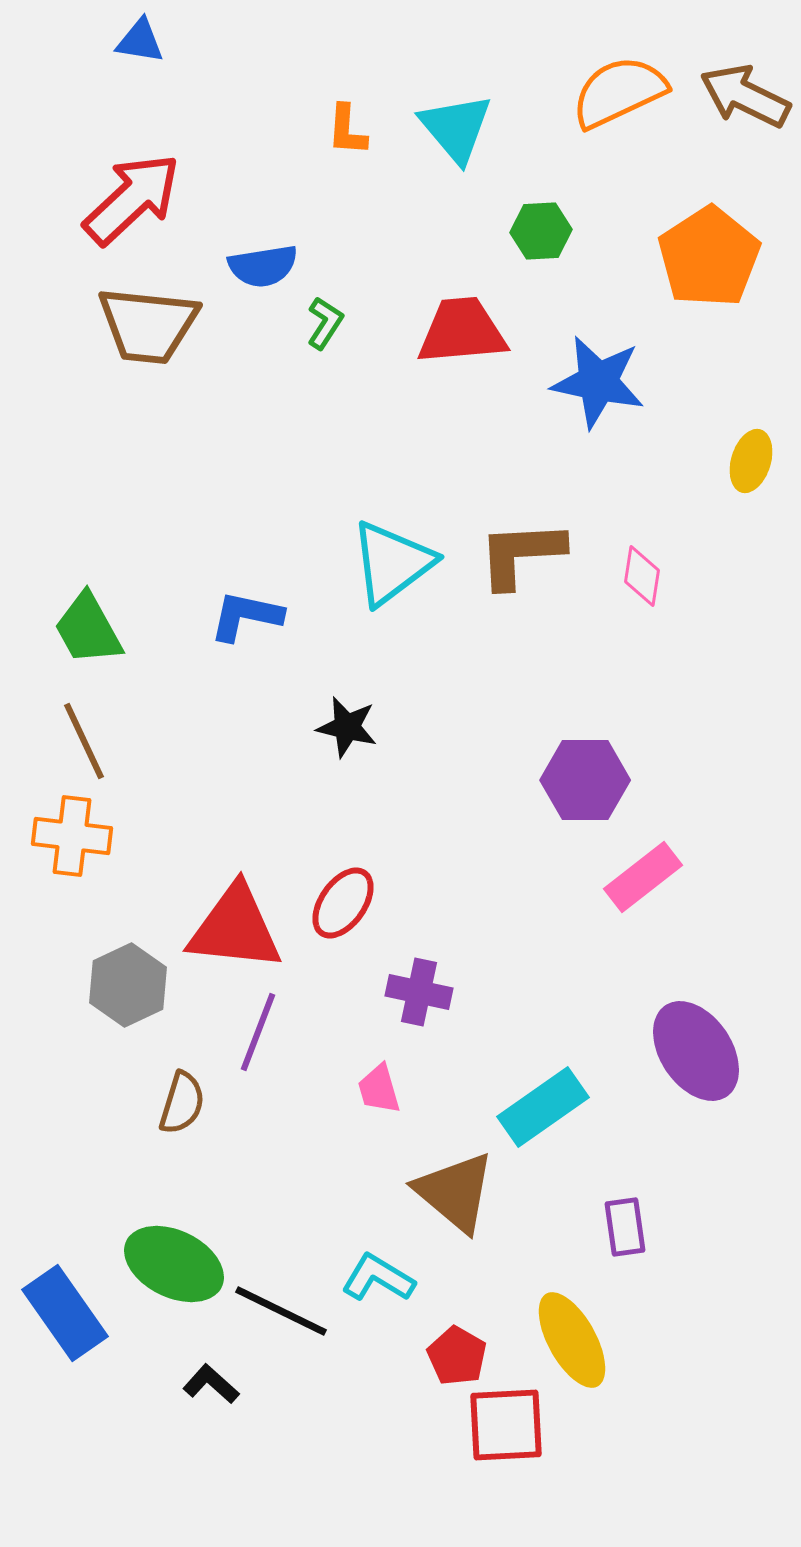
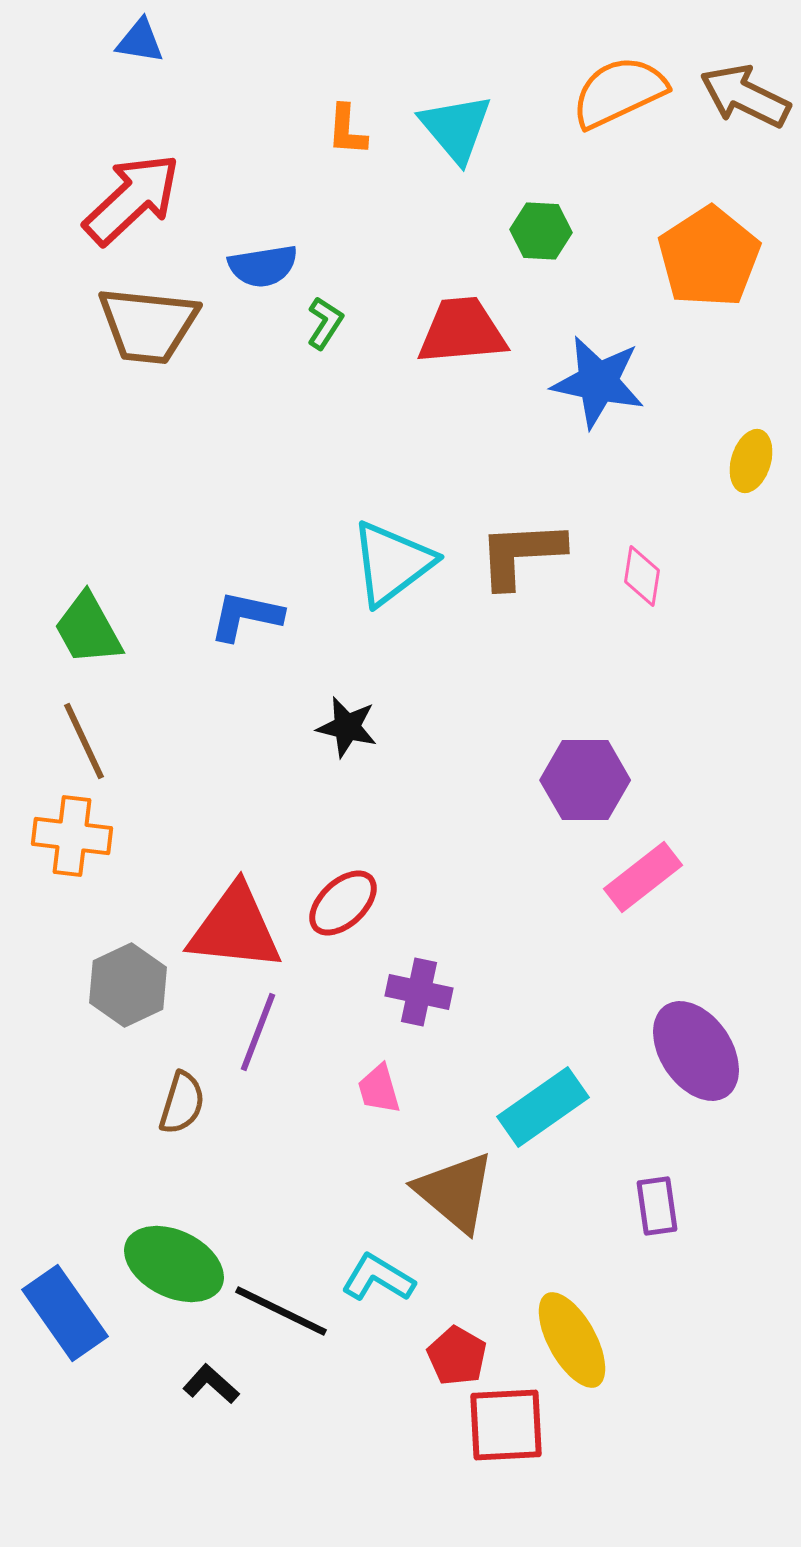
green hexagon at (541, 231): rotated 6 degrees clockwise
red ellipse at (343, 903): rotated 12 degrees clockwise
purple rectangle at (625, 1227): moved 32 px right, 21 px up
